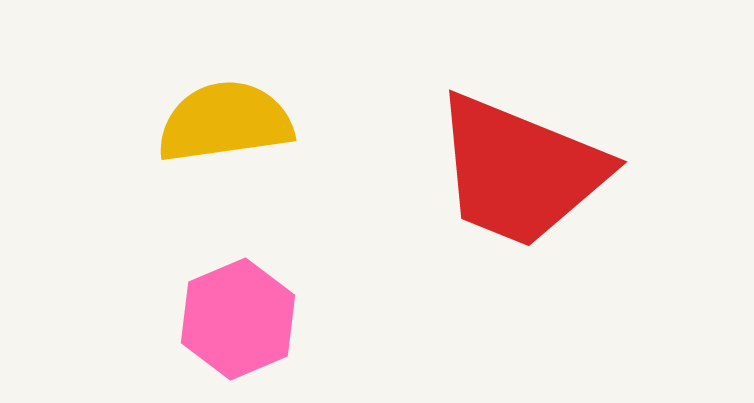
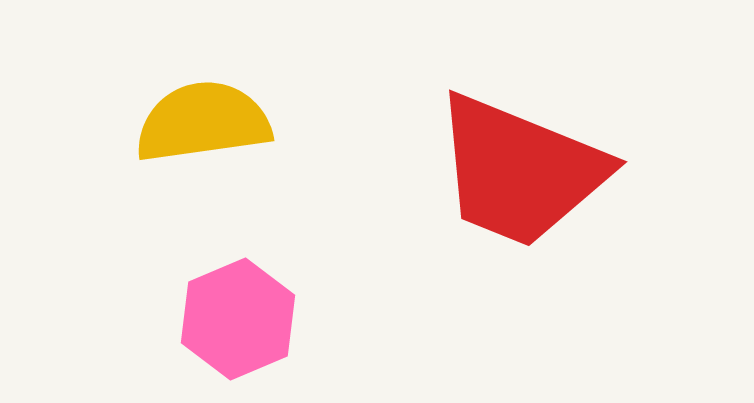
yellow semicircle: moved 22 px left
